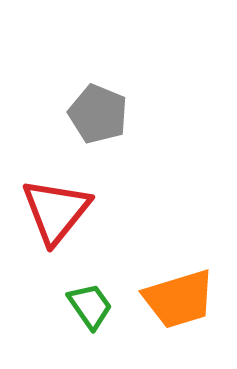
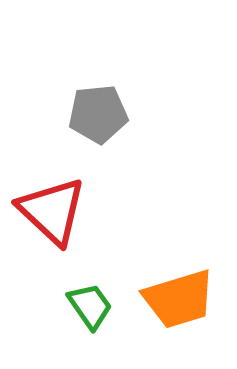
gray pentagon: rotated 28 degrees counterclockwise
red triangle: moved 4 px left; rotated 26 degrees counterclockwise
